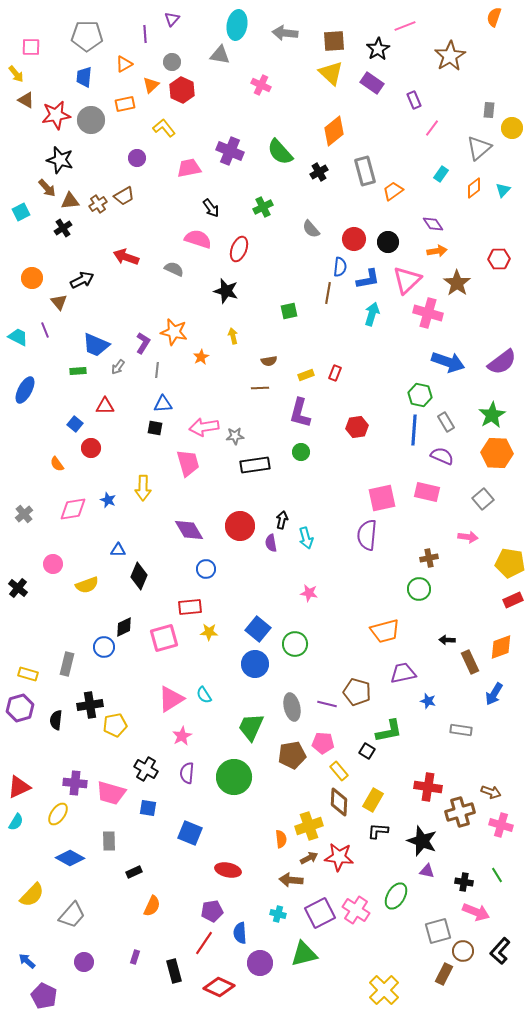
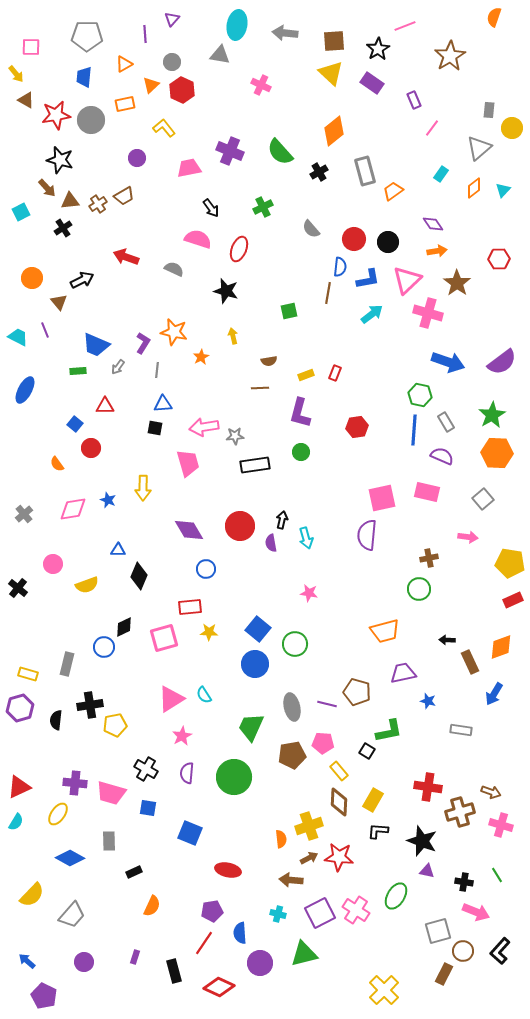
cyan arrow at (372, 314): rotated 35 degrees clockwise
